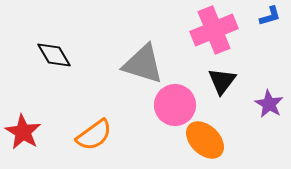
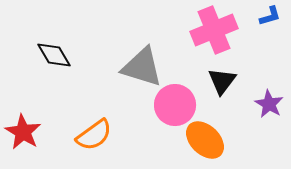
gray triangle: moved 1 px left, 3 px down
